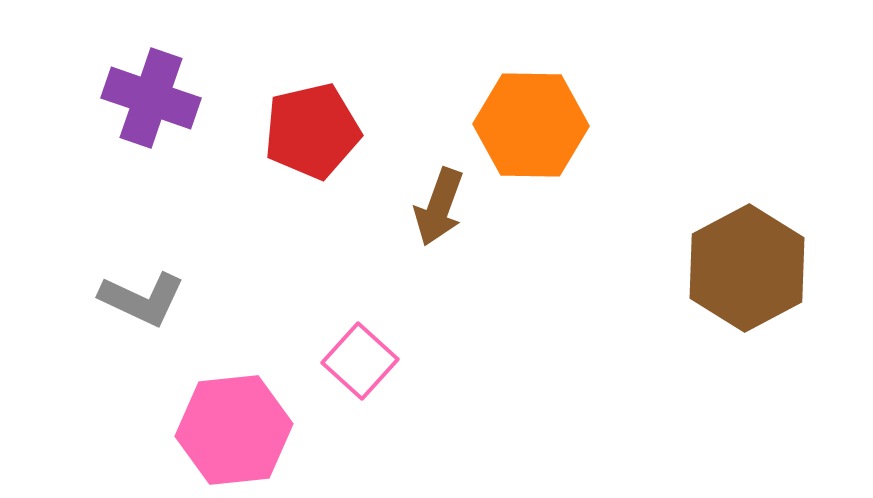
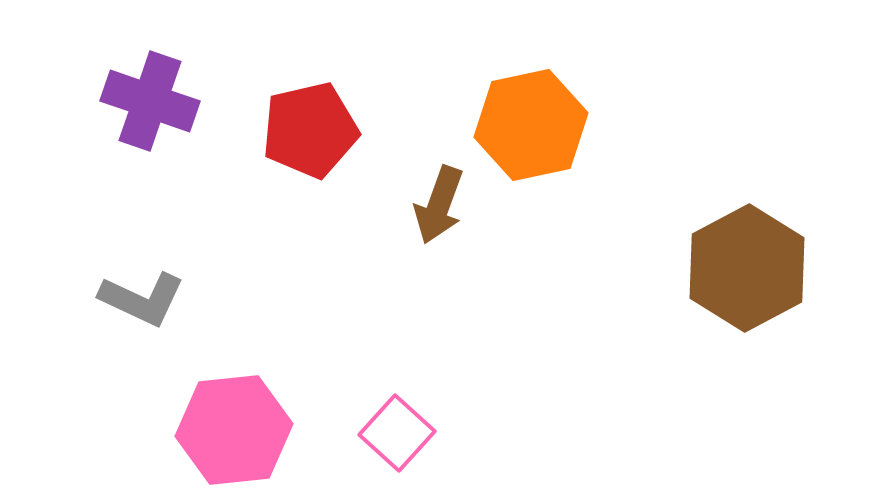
purple cross: moved 1 px left, 3 px down
orange hexagon: rotated 13 degrees counterclockwise
red pentagon: moved 2 px left, 1 px up
brown arrow: moved 2 px up
pink square: moved 37 px right, 72 px down
